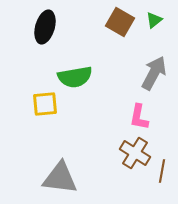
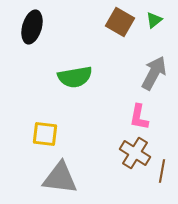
black ellipse: moved 13 px left
yellow square: moved 30 px down; rotated 12 degrees clockwise
